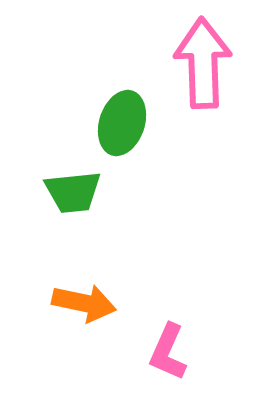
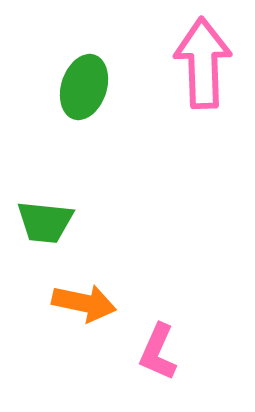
green ellipse: moved 38 px left, 36 px up
green trapezoid: moved 28 px left, 30 px down; rotated 12 degrees clockwise
pink L-shape: moved 10 px left
